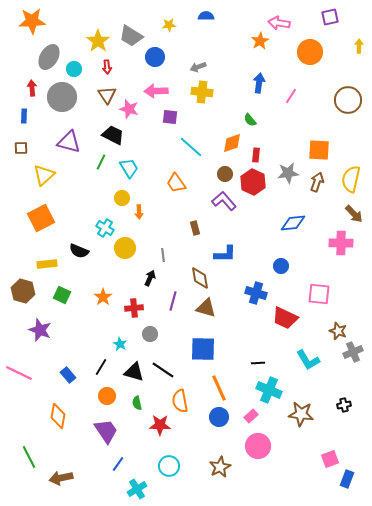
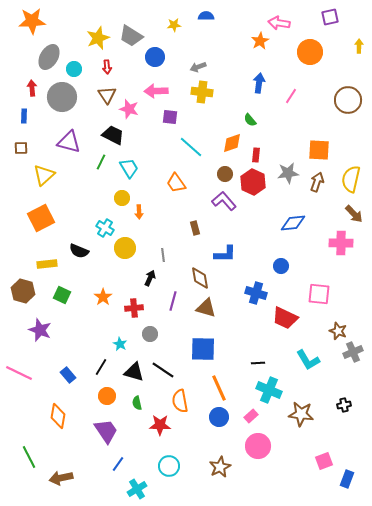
yellow star at (169, 25): moved 5 px right
yellow star at (98, 41): moved 3 px up; rotated 15 degrees clockwise
pink square at (330, 459): moved 6 px left, 2 px down
